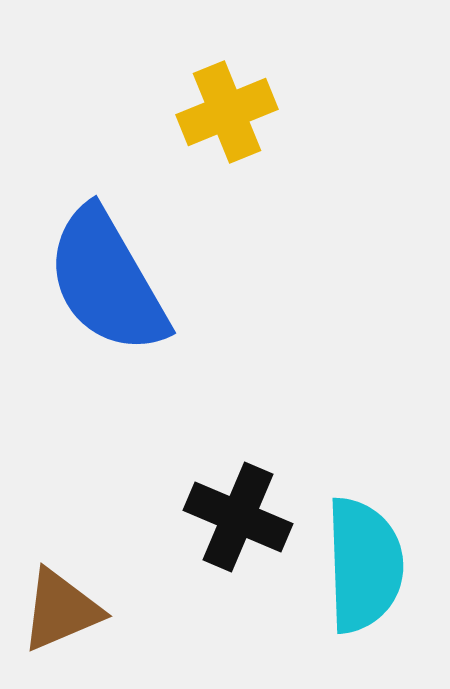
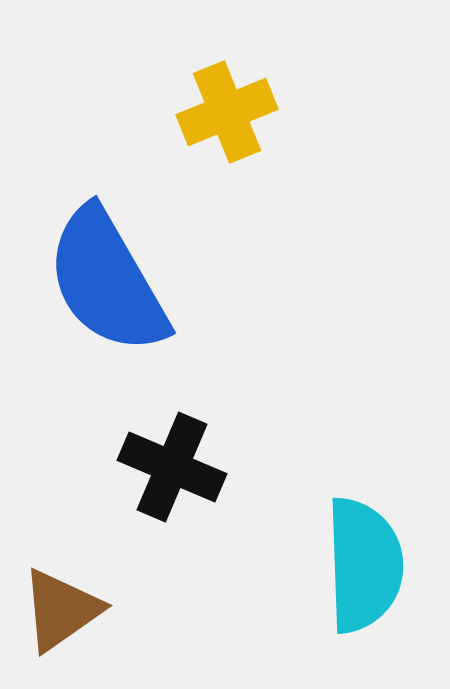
black cross: moved 66 px left, 50 px up
brown triangle: rotated 12 degrees counterclockwise
